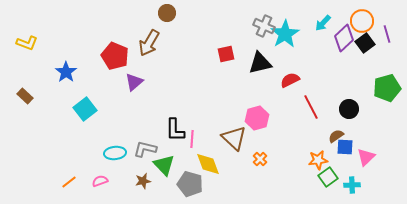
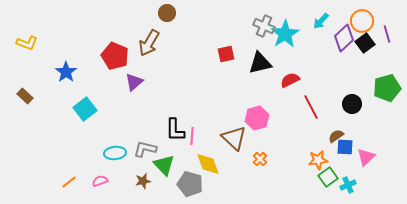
cyan arrow: moved 2 px left, 2 px up
black circle: moved 3 px right, 5 px up
pink line: moved 3 px up
cyan cross: moved 4 px left; rotated 21 degrees counterclockwise
